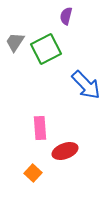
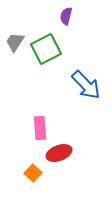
red ellipse: moved 6 px left, 2 px down
